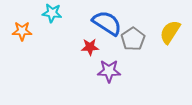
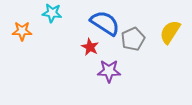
blue semicircle: moved 2 px left
gray pentagon: rotated 10 degrees clockwise
red star: rotated 30 degrees clockwise
